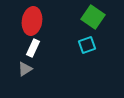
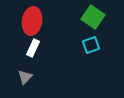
cyan square: moved 4 px right
gray triangle: moved 8 px down; rotated 14 degrees counterclockwise
